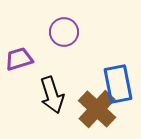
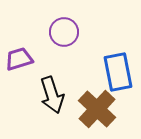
blue rectangle: moved 12 px up
